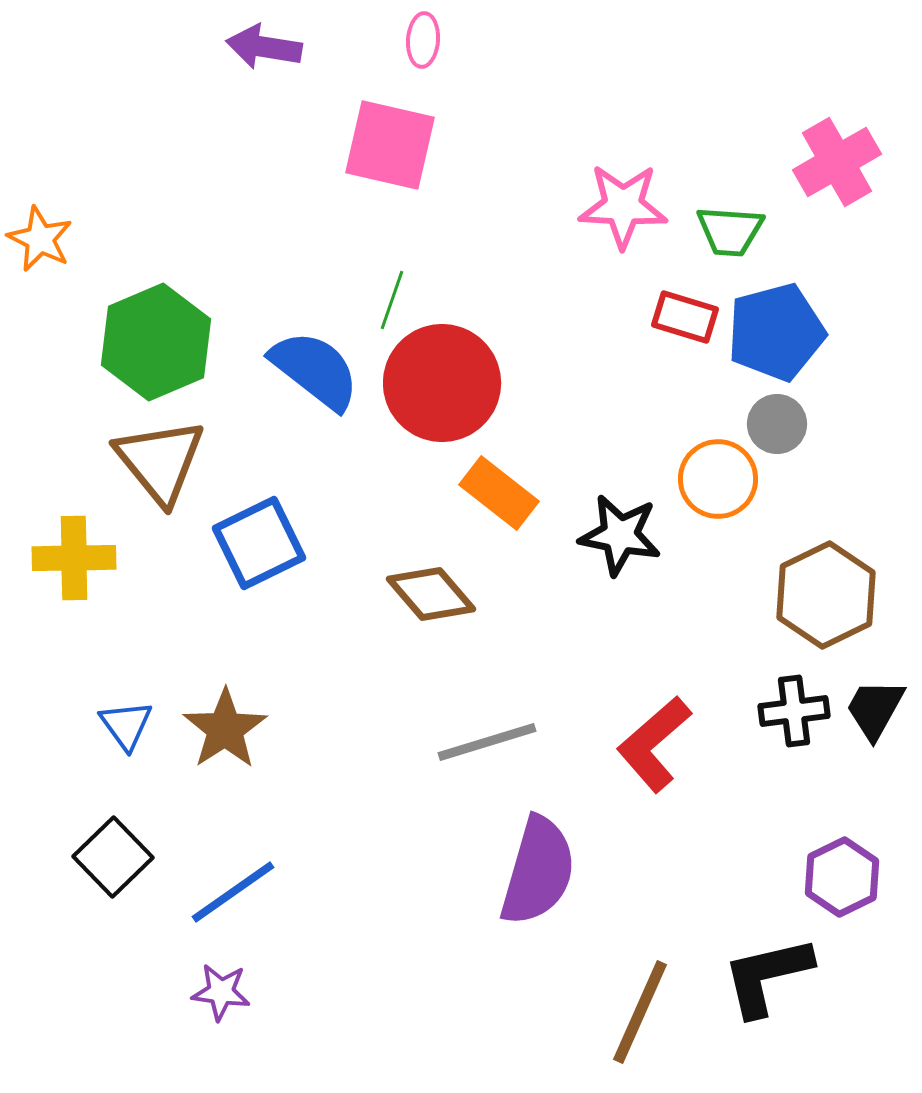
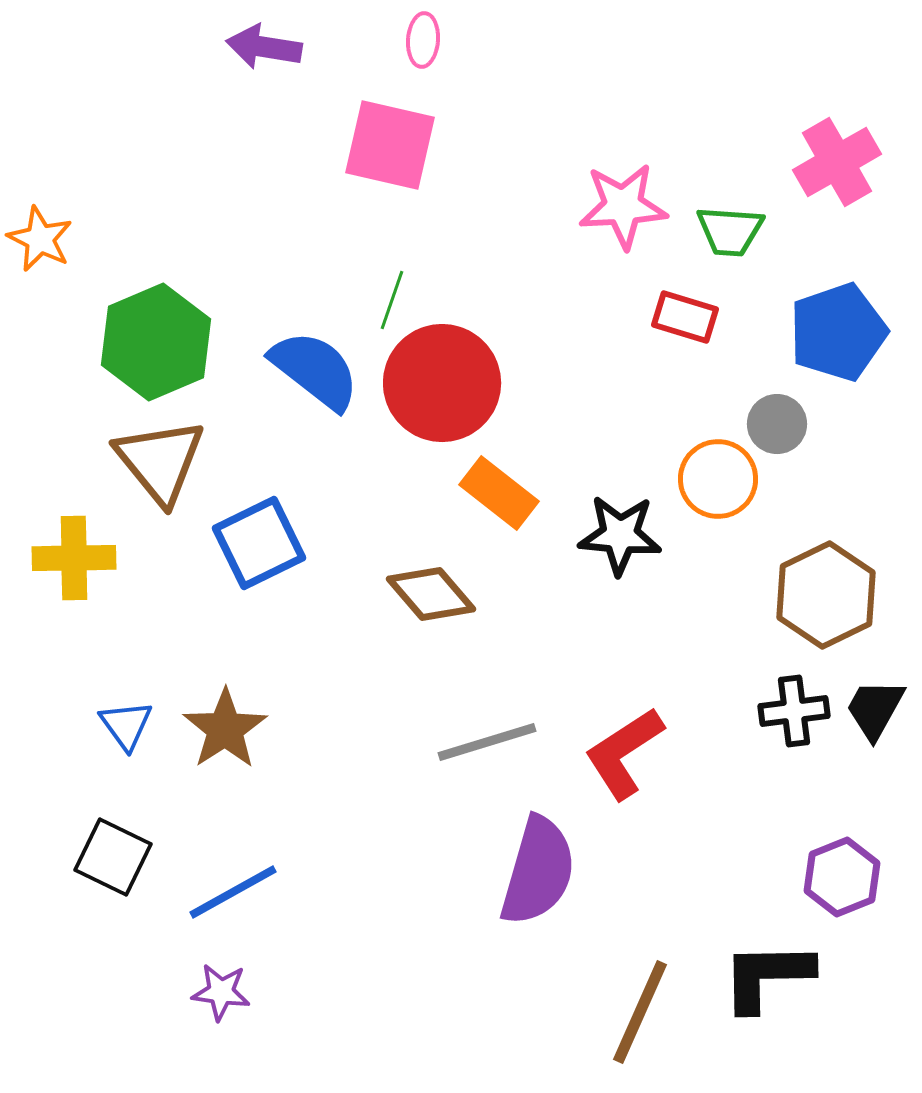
pink star: rotated 6 degrees counterclockwise
blue pentagon: moved 62 px right; rotated 4 degrees counterclockwise
black star: rotated 6 degrees counterclockwise
red L-shape: moved 30 px left, 9 px down; rotated 8 degrees clockwise
black square: rotated 20 degrees counterclockwise
purple hexagon: rotated 4 degrees clockwise
blue line: rotated 6 degrees clockwise
black L-shape: rotated 12 degrees clockwise
